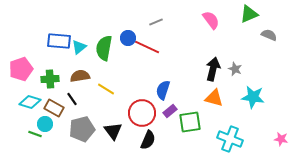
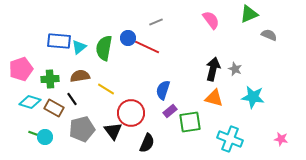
red circle: moved 11 px left
cyan circle: moved 13 px down
black semicircle: moved 1 px left, 3 px down
